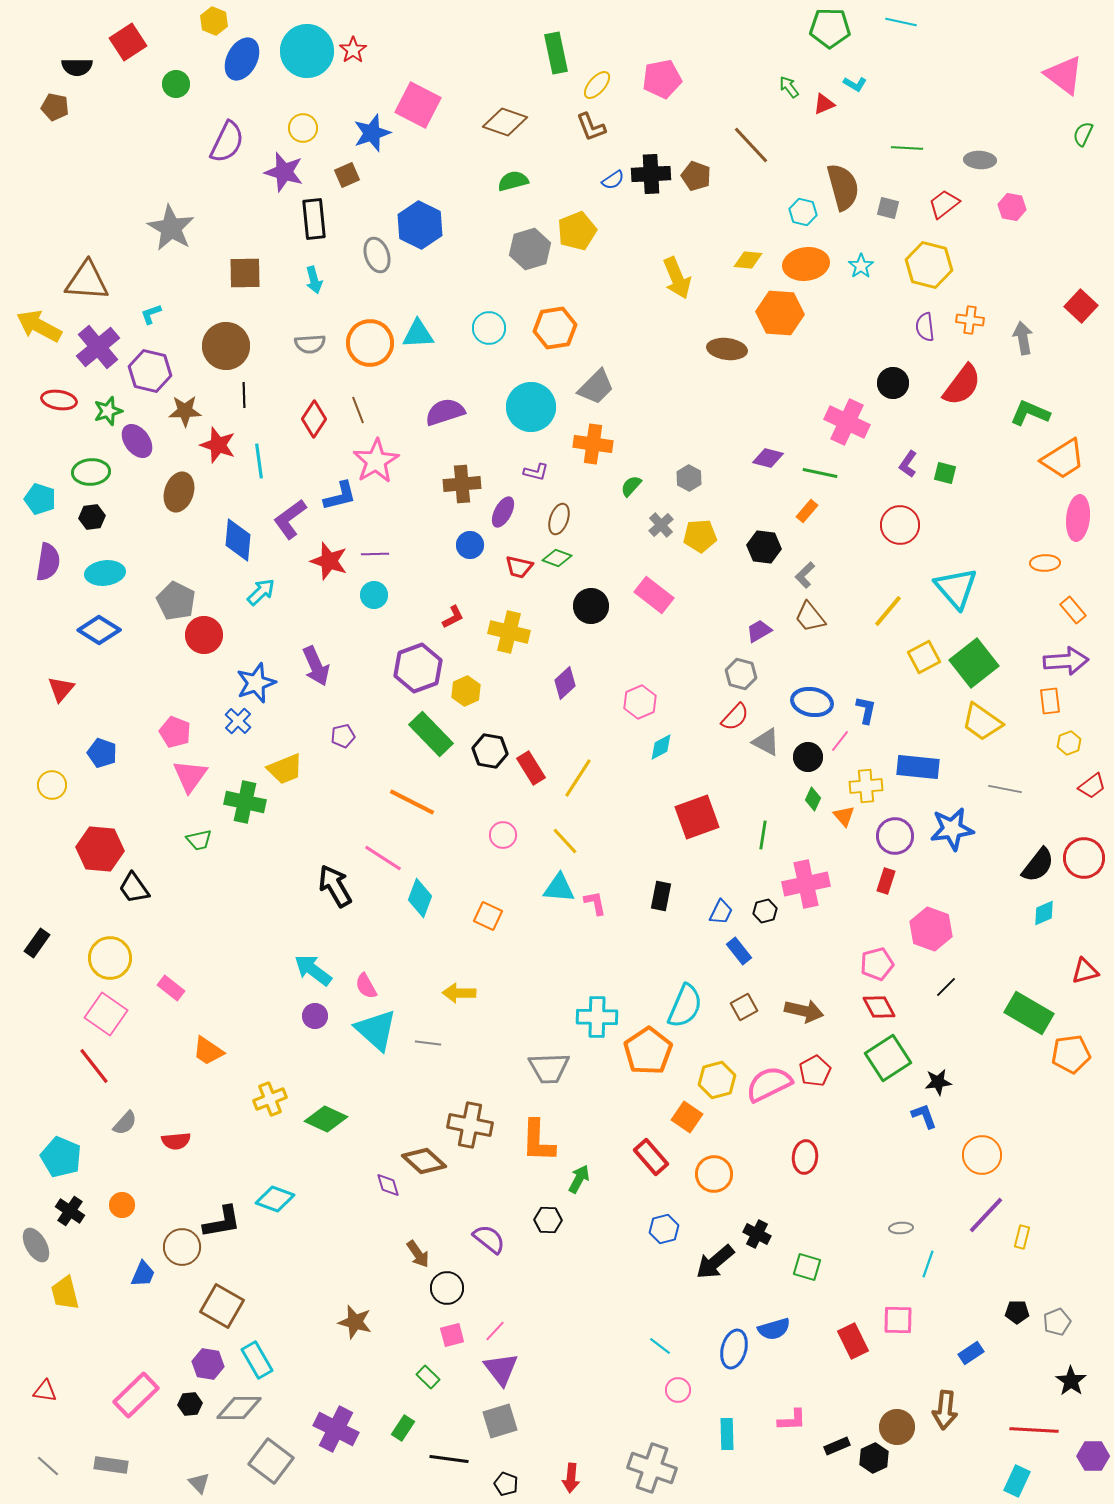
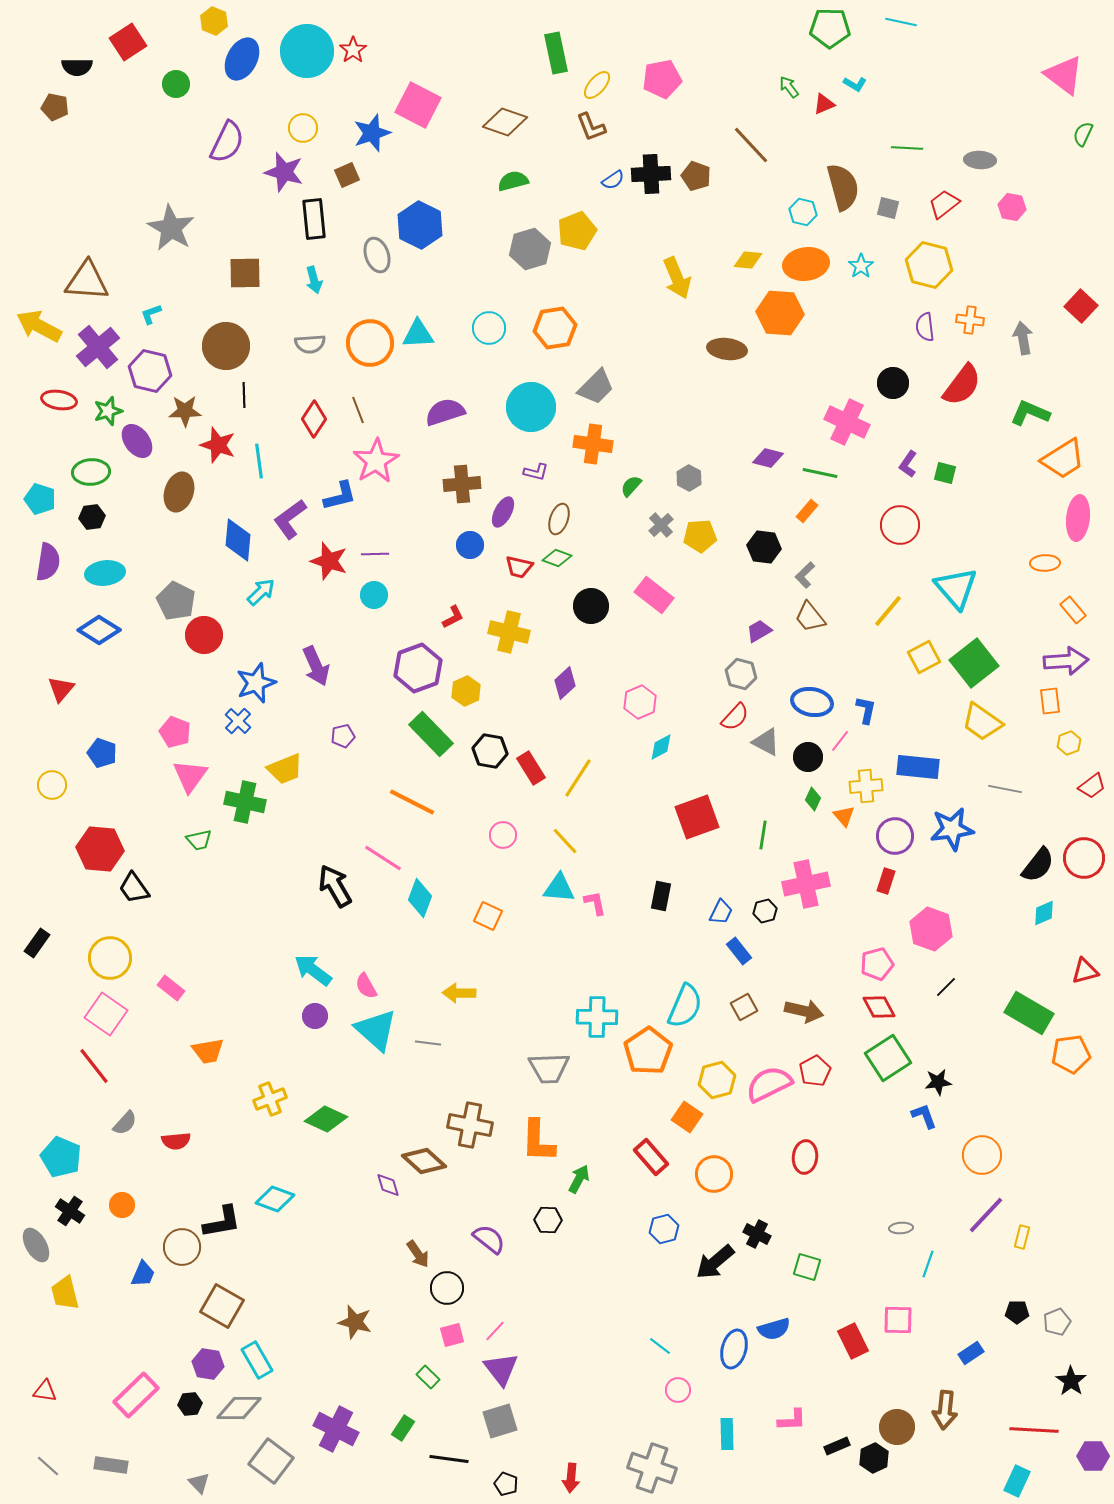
orange trapezoid at (208, 1051): rotated 44 degrees counterclockwise
